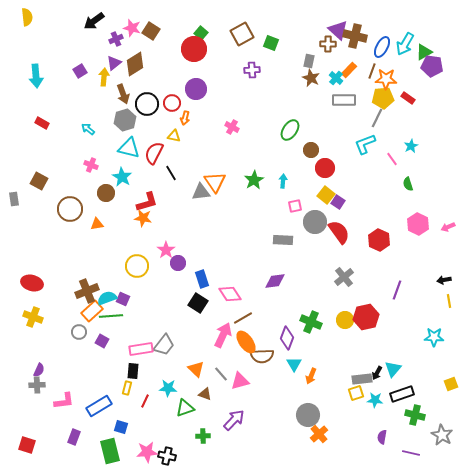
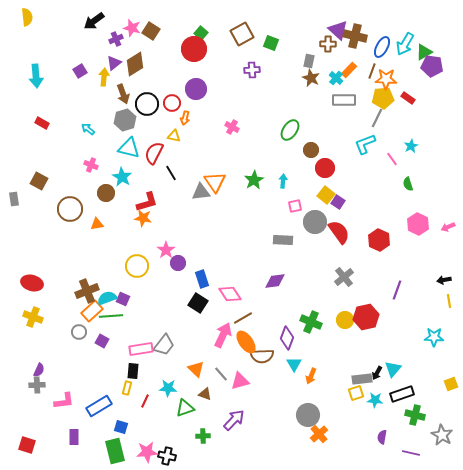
purple rectangle at (74, 437): rotated 21 degrees counterclockwise
green rectangle at (110, 451): moved 5 px right
